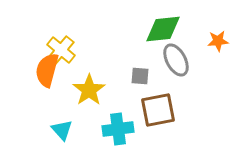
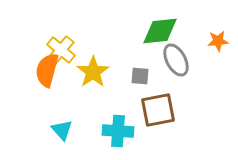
green diamond: moved 3 px left, 2 px down
yellow star: moved 4 px right, 18 px up
cyan cross: moved 2 px down; rotated 12 degrees clockwise
